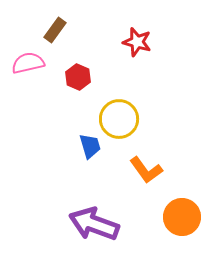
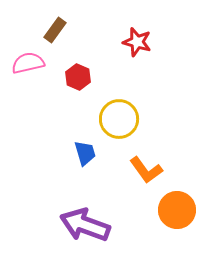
blue trapezoid: moved 5 px left, 7 px down
orange circle: moved 5 px left, 7 px up
purple arrow: moved 9 px left, 1 px down
